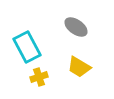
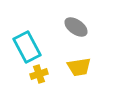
yellow trapezoid: rotated 40 degrees counterclockwise
yellow cross: moved 3 px up
